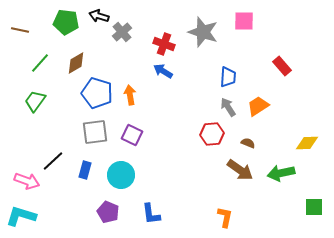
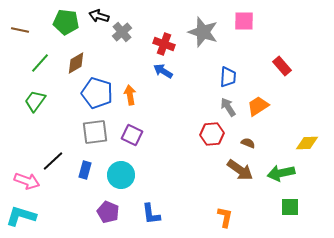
green square: moved 24 px left
